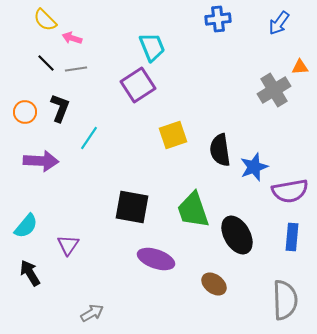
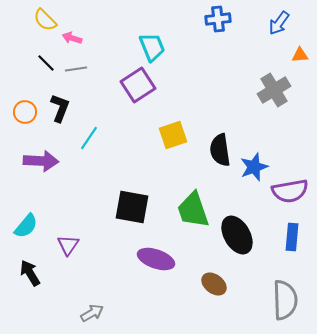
orange triangle: moved 12 px up
